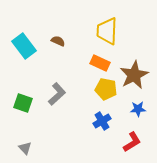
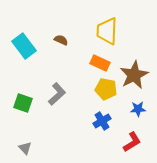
brown semicircle: moved 3 px right, 1 px up
